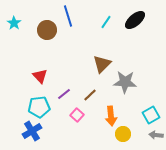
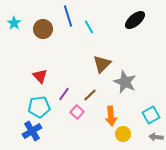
cyan line: moved 17 px left, 5 px down; rotated 64 degrees counterclockwise
brown circle: moved 4 px left, 1 px up
gray star: rotated 20 degrees clockwise
purple line: rotated 16 degrees counterclockwise
pink square: moved 3 px up
gray arrow: moved 2 px down
